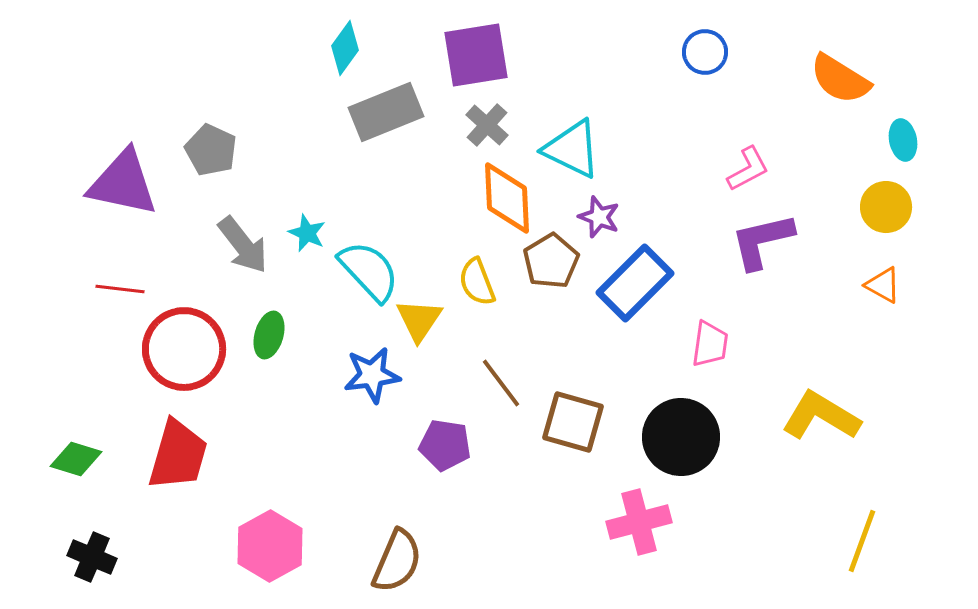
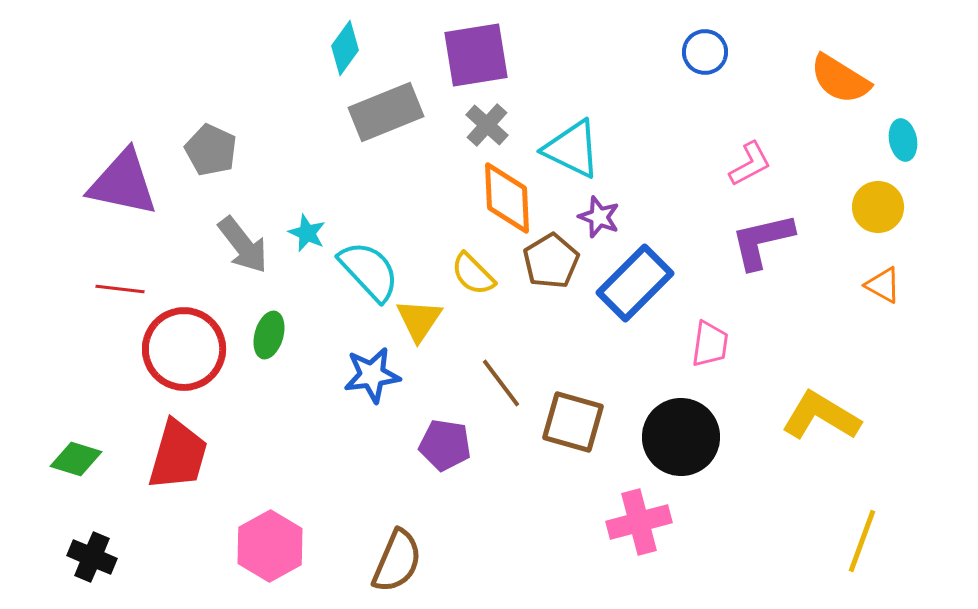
pink L-shape: moved 2 px right, 5 px up
yellow circle: moved 8 px left
yellow semicircle: moved 4 px left, 8 px up; rotated 24 degrees counterclockwise
